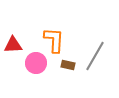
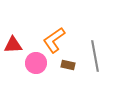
orange L-shape: rotated 128 degrees counterclockwise
gray line: rotated 40 degrees counterclockwise
